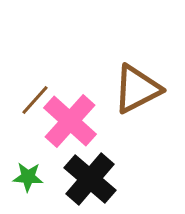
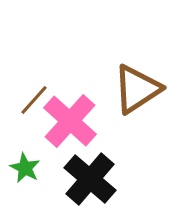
brown triangle: rotated 6 degrees counterclockwise
brown line: moved 1 px left
green star: moved 3 px left, 9 px up; rotated 24 degrees clockwise
